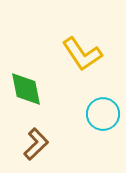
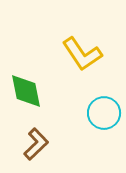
green diamond: moved 2 px down
cyan circle: moved 1 px right, 1 px up
